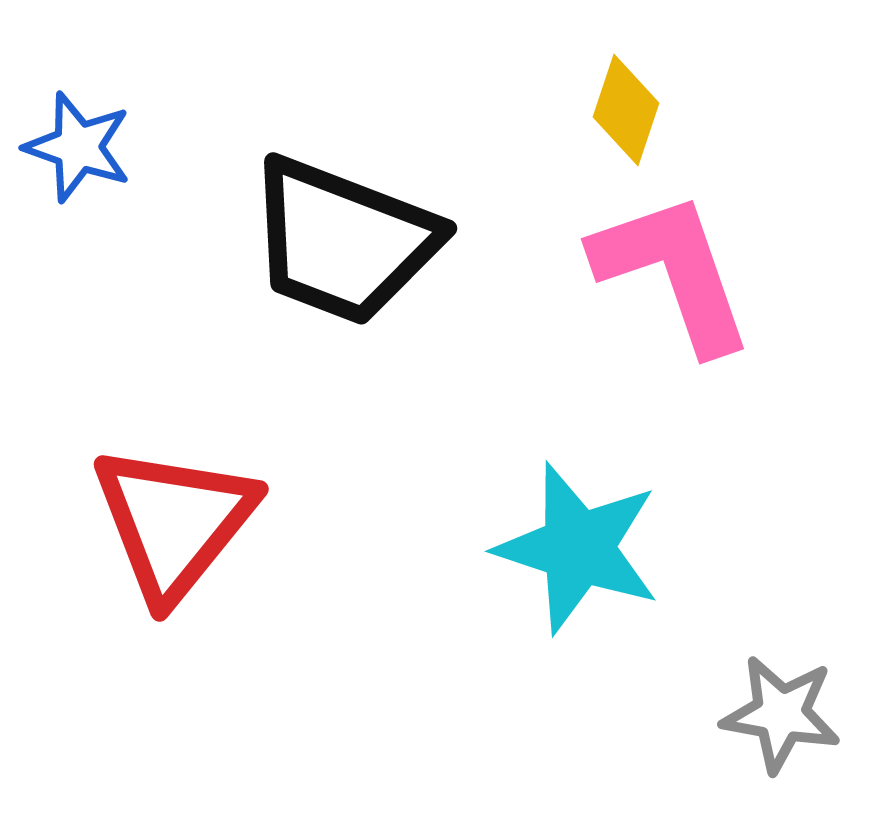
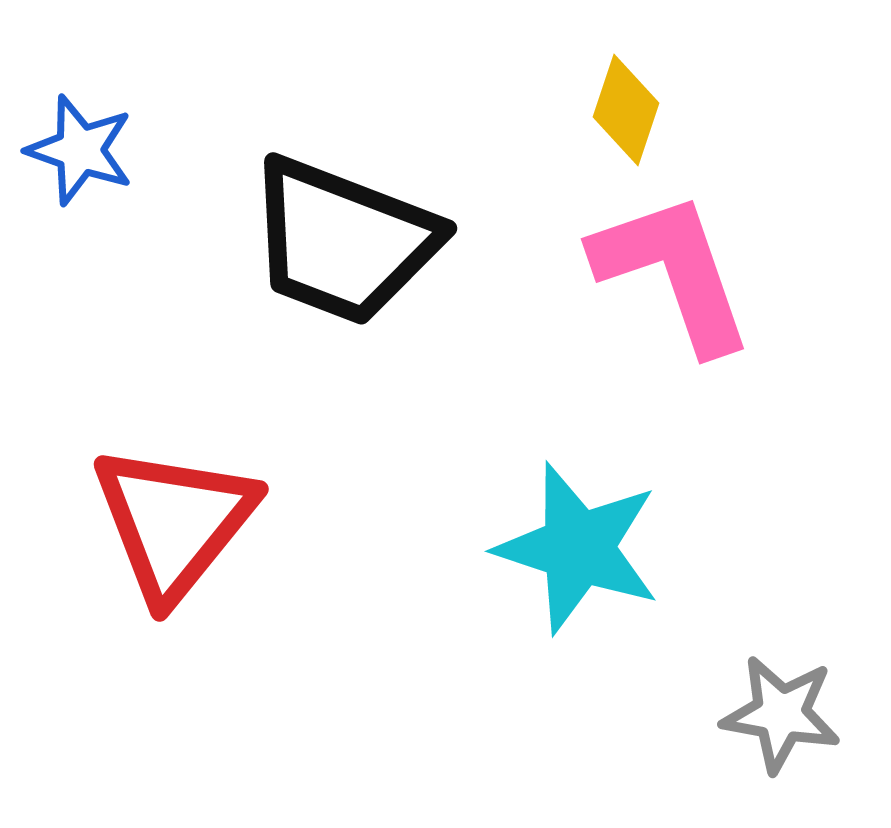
blue star: moved 2 px right, 3 px down
